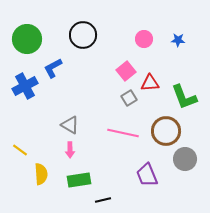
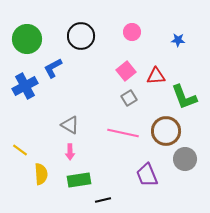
black circle: moved 2 px left, 1 px down
pink circle: moved 12 px left, 7 px up
red triangle: moved 6 px right, 7 px up
pink arrow: moved 2 px down
